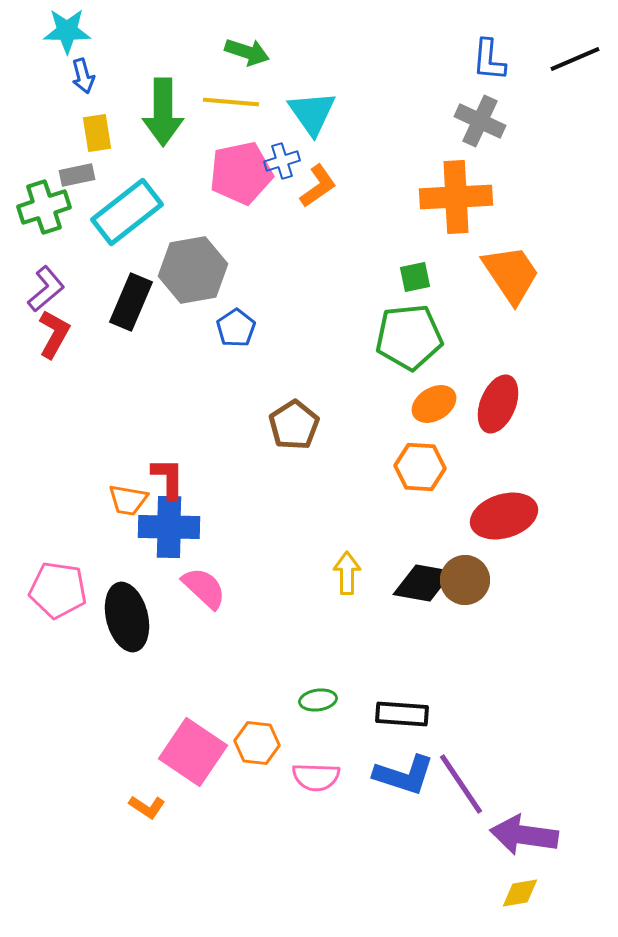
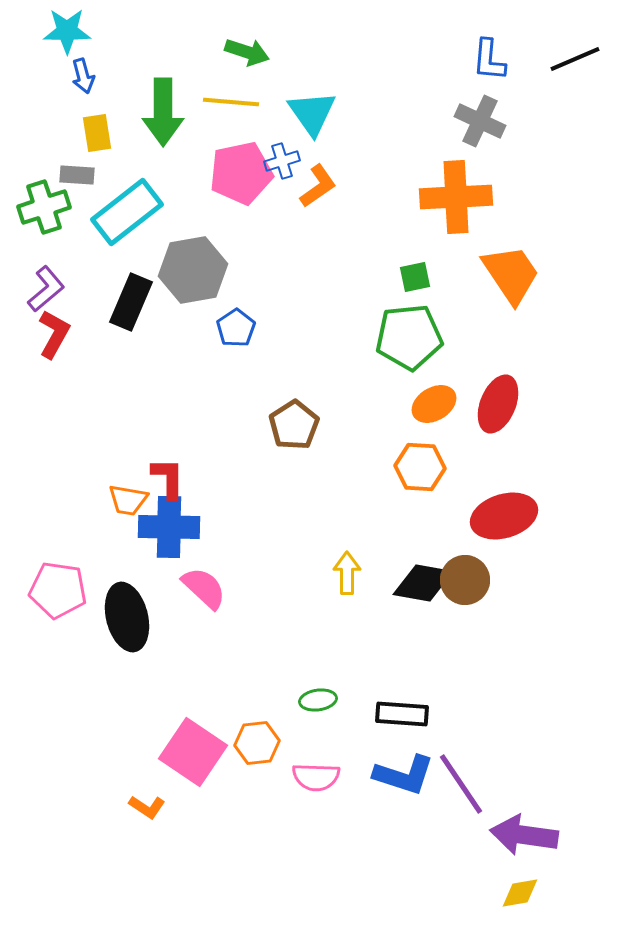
gray rectangle at (77, 175): rotated 16 degrees clockwise
orange hexagon at (257, 743): rotated 12 degrees counterclockwise
